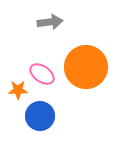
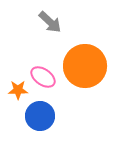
gray arrow: rotated 50 degrees clockwise
orange circle: moved 1 px left, 1 px up
pink ellipse: moved 1 px right, 3 px down
